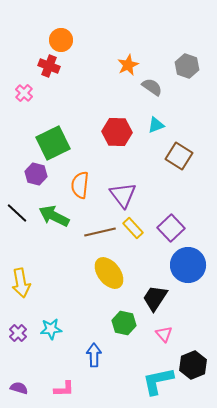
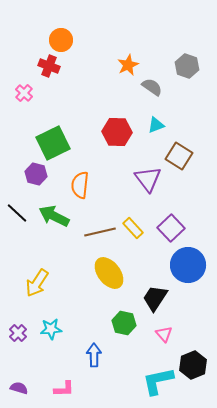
purple triangle: moved 25 px right, 16 px up
yellow arrow: moved 16 px right; rotated 44 degrees clockwise
